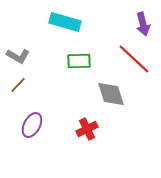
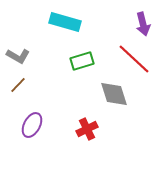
green rectangle: moved 3 px right; rotated 15 degrees counterclockwise
gray diamond: moved 3 px right
